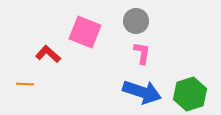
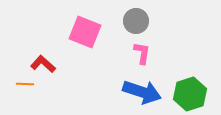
red L-shape: moved 5 px left, 10 px down
